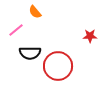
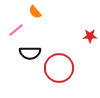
red circle: moved 1 px right, 2 px down
